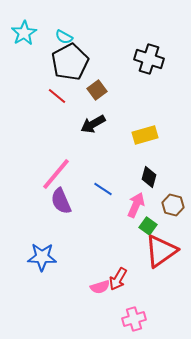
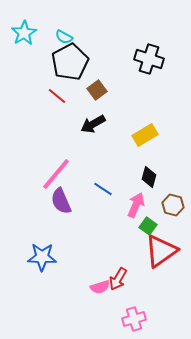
yellow rectangle: rotated 15 degrees counterclockwise
